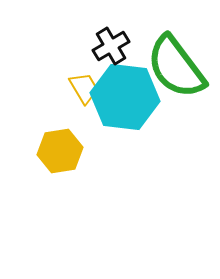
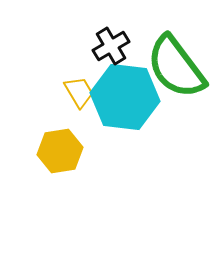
yellow trapezoid: moved 5 px left, 4 px down
